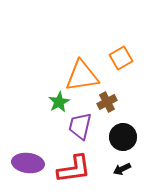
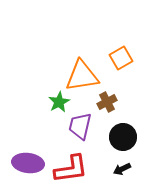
red L-shape: moved 3 px left
